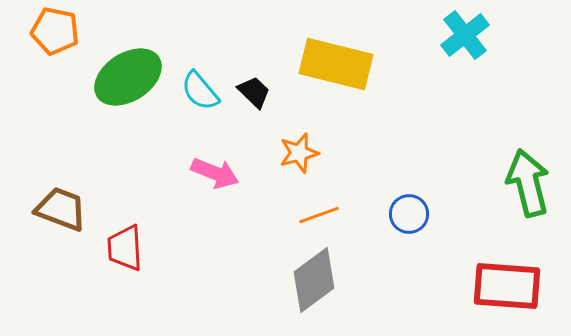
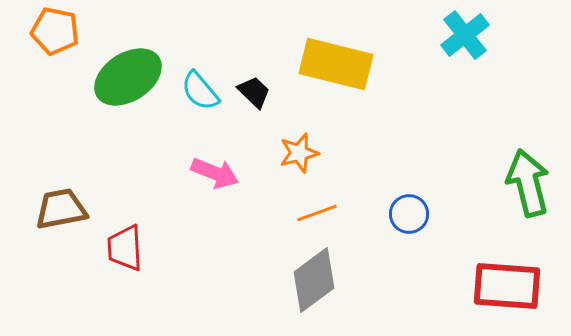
brown trapezoid: rotated 32 degrees counterclockwise
orange line: moved 2 px left, 2 px up
